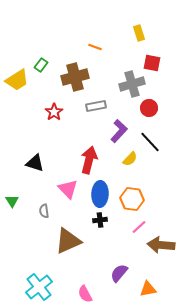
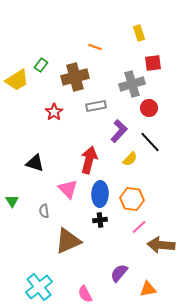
red square: moved 1 px right; rotated 18 degrees counterclockwise
